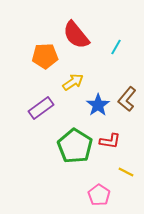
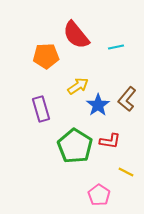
cyan line: rotated 49 degrees clockwise
orange pentagon: moved 1 px right
yellow arrow: moved 5 px right, 4 px down
purple rectangle: moved 1 px down; rotated 70 degrees counterclockwise
